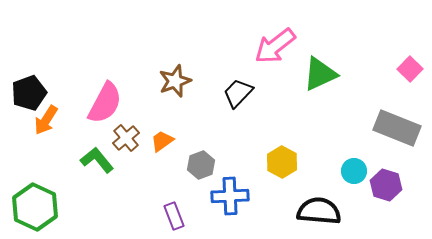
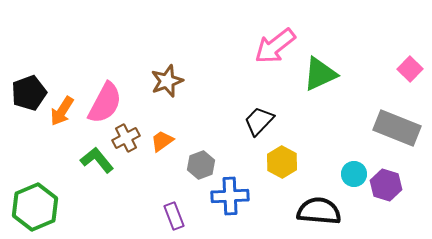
brown star: moved 8 px left
black trapezoid: moved 21 px right, 28 px down
orange arrow: moved 16 px right, 9 px up
brown cross: rotated 12 degrees clockwise
cyan circle: moved 3 px down
green hexagon: rotated 12 degrees clockwise
